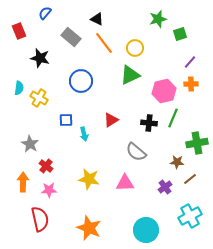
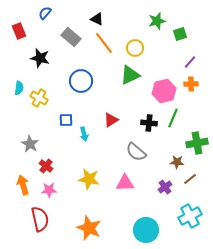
green star: moved 1 px left, 2 px down
orange arrow: moved 3 px down; rotated 18 degrees counterclockwise
